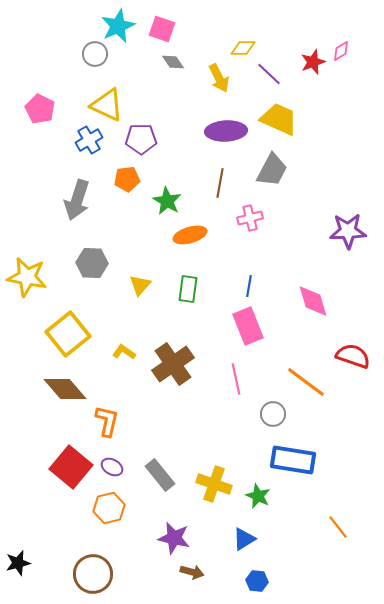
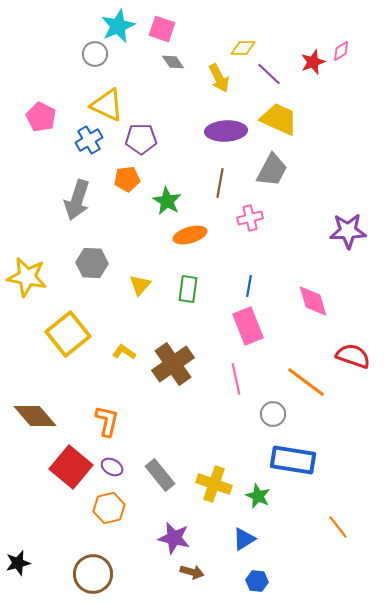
pink pentagon at (40, 109): moved 1 px right, 8 px down
brown diamond at (65, 389): moved 30 px left, 27 px down
